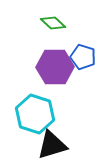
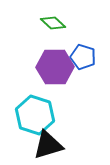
cyan hexagon: moved 1 px down
black triangle: moved 4 px left
